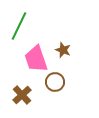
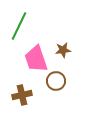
brown star: rotated 28 degrees counterclockwise
brown circle: moved 1 px right, 1 px up
brown cross: rotated 30 degrees clockwise
